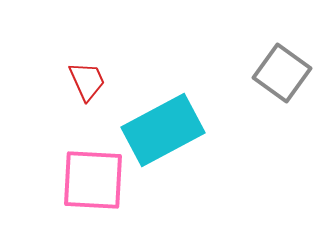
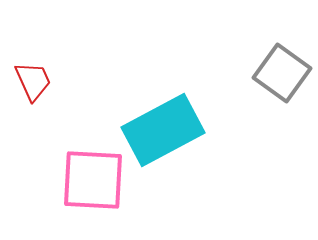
red trapezoid: moved 54 px left
